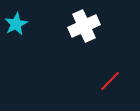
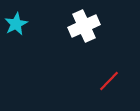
red line: moved 1 px left
